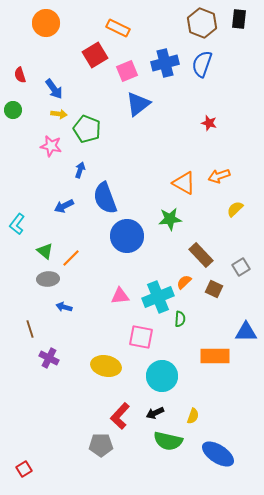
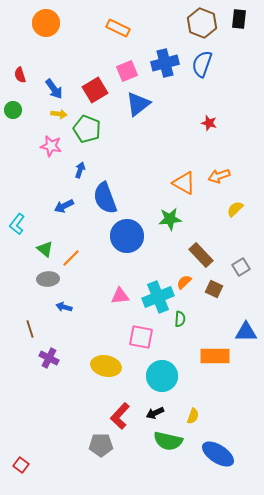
red square at (95, 55): moved 35 px down
green triangle at (45, 251): moved 2 px up
red square at (24, 469): moved 3 px left, 4 px up; rotated 21 degrees counterclockwise
